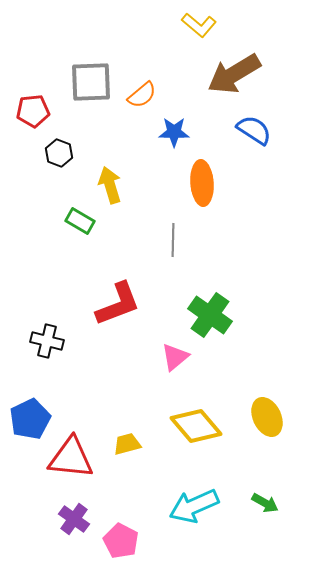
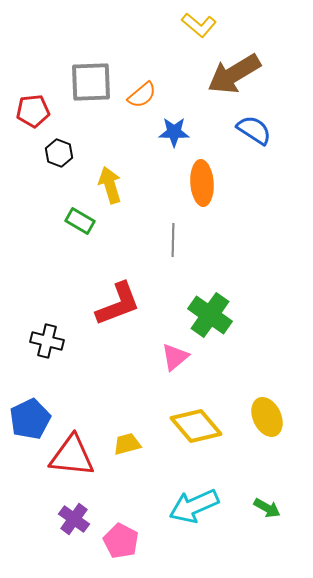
red triangle: moved 1 px right, 2 px up
green arrow: moved 2 px right, 5 px down
